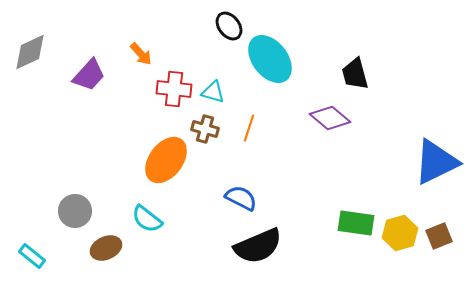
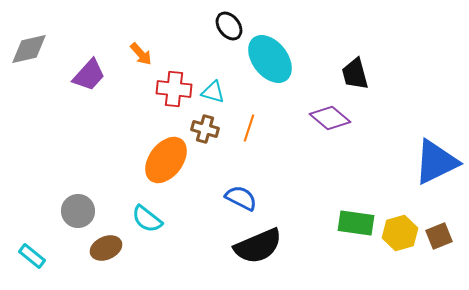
gray diamond: moved 1 px left, 3 px up; rotated 12 degrees clockwise
gray circle: moved 3 px right
